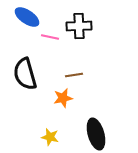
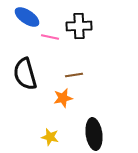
black ellipse: moved 2 px left; rotated 8 degrees clockwise
